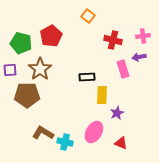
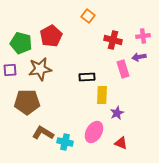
brown star: rotated 25 degrees clockwise
brown pentagon: moved 7 px down
